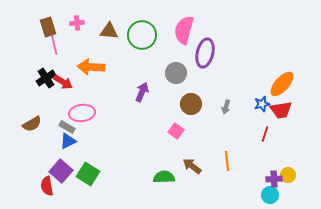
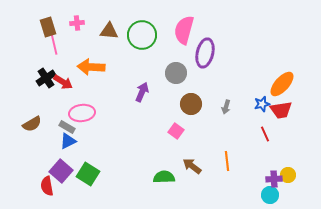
red line: rotated 42 degrees counterclockwise
